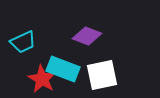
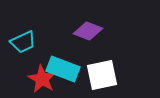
purple diamond: moved 1 px right, 5 px up
